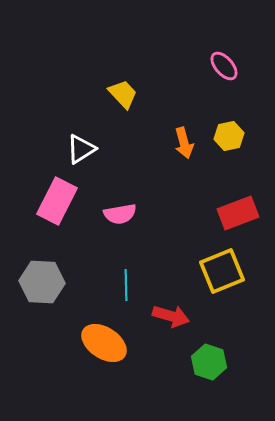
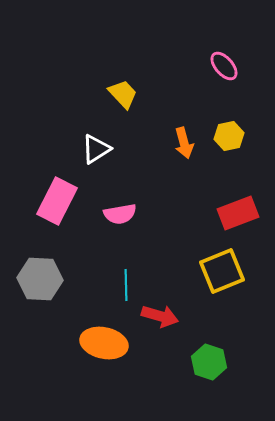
white triangle: moved 15 px right
gray hexagon: moved 2 px left, 3 px up
red arrow: moved 11 px left
orange ellipse: rotated 21 degrees counterclockwise
